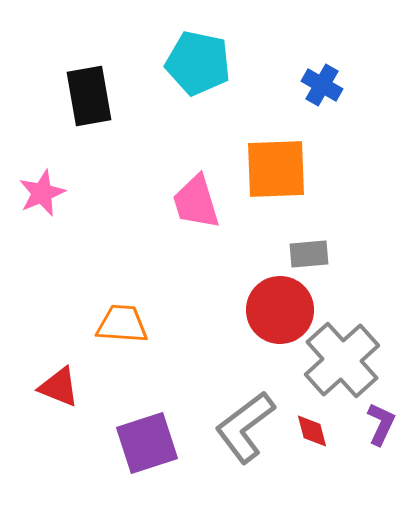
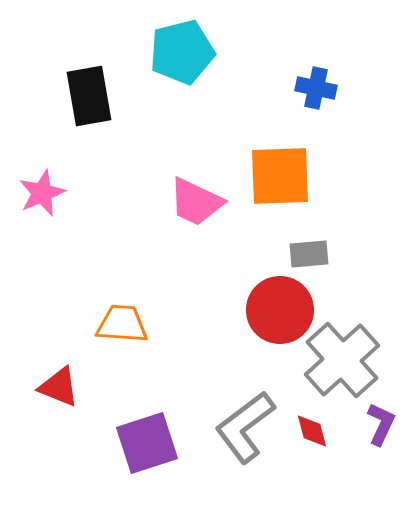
cyan pentagon: moved 16 px left, 11 px up; rotated 26 degrees counterclockwise
blue cross: moved 6 px left, 3 px down; rotated 18 degrees counterclockwise
orange square: moved 4 px right, 7 px down
pink trapezoid: rotated 48 degrees counterclockwise
